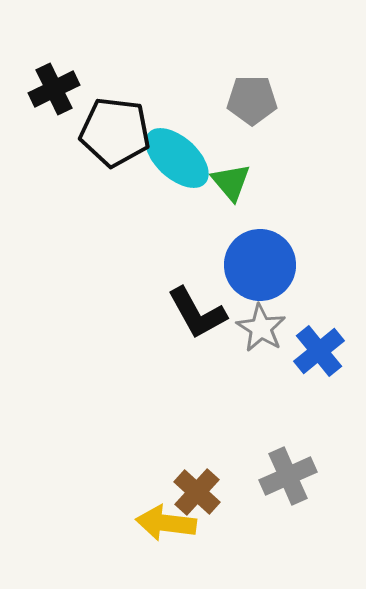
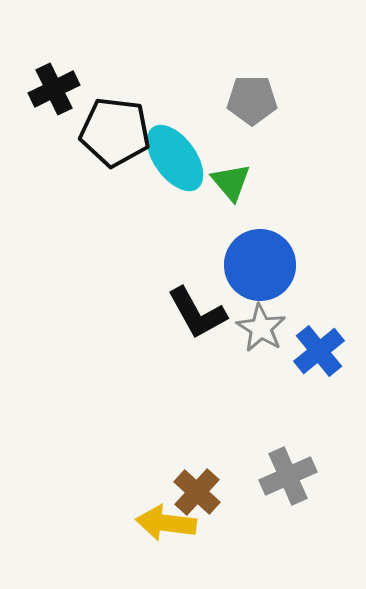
cyan ellipse: moved 2 px left; rotated 12 degrees clockwise
